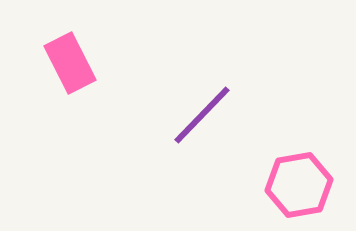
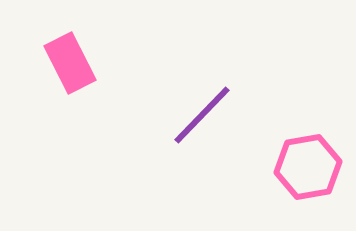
pink hexagon: moved 9 px right, 18 px up
